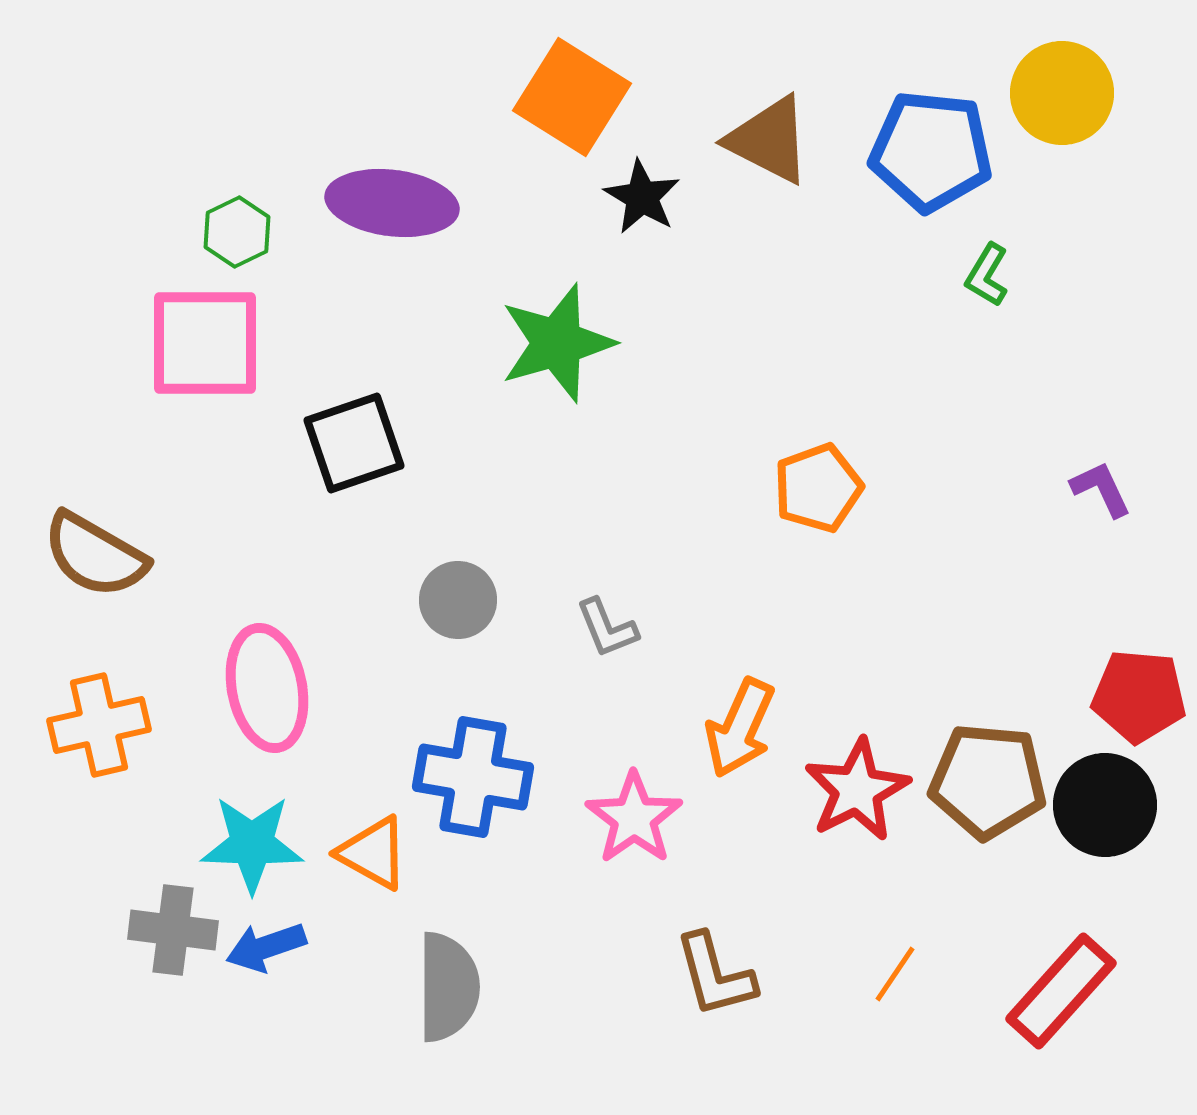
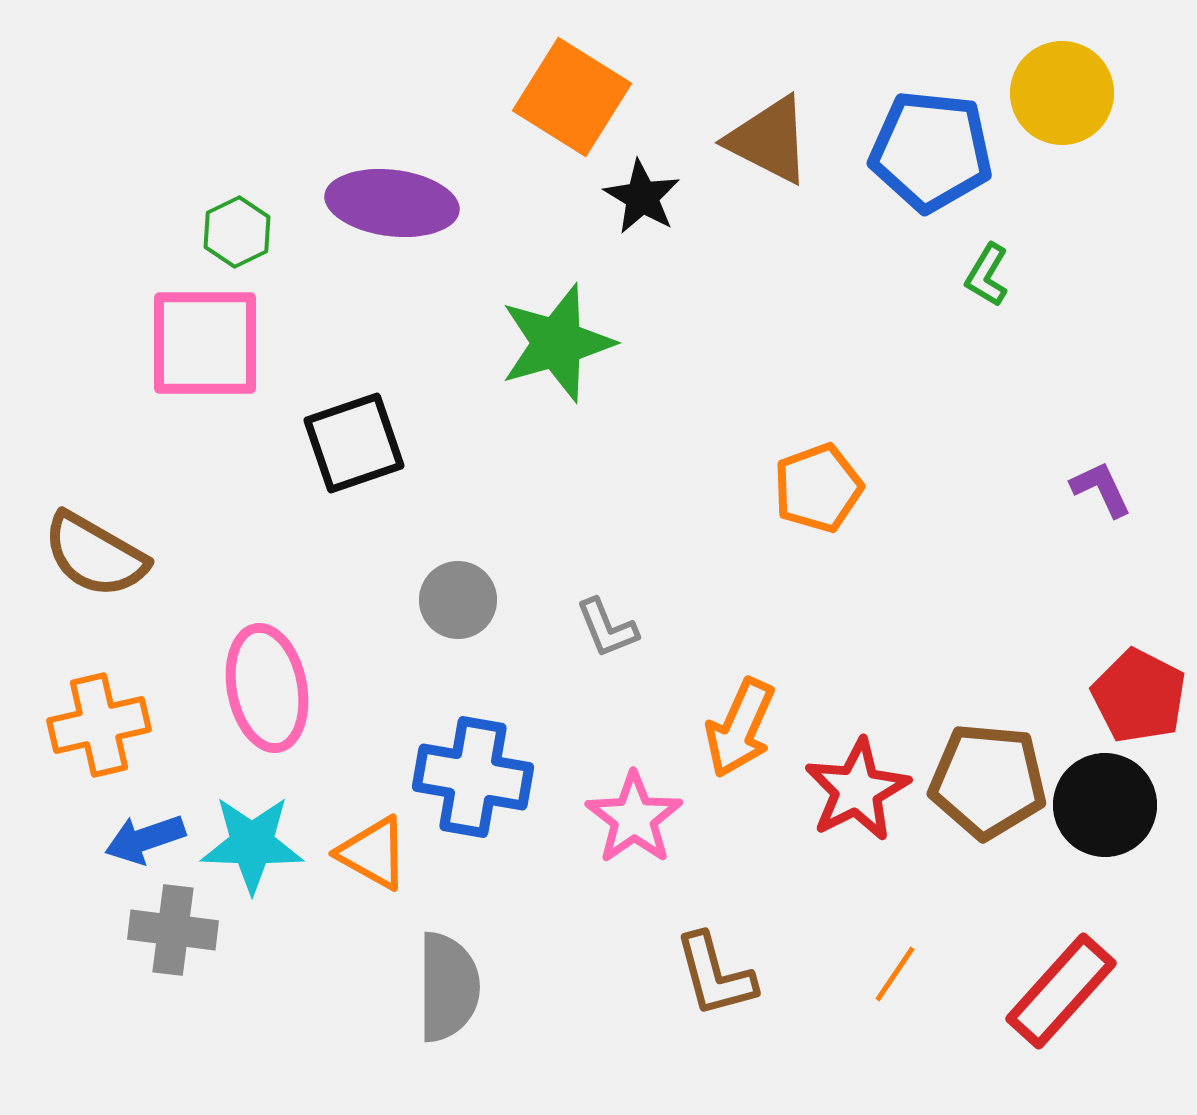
red pentagon: rotated 22 degrees clockwise
blue arrow: moved 121 px left, 108 px up
